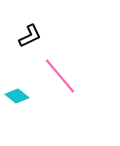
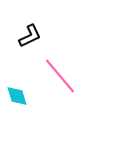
cyan diamond: rotated 35 degrees clockwise
